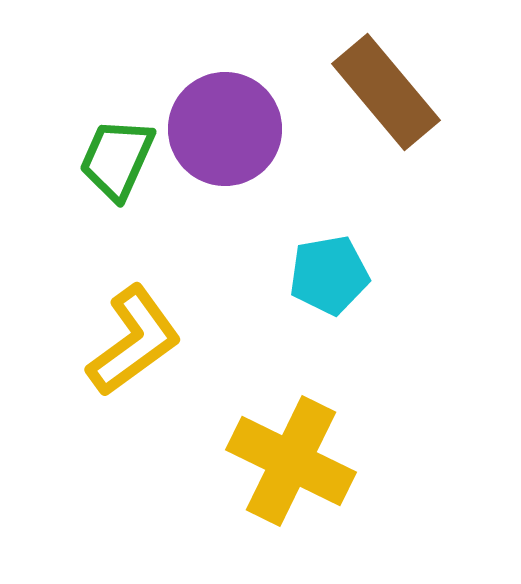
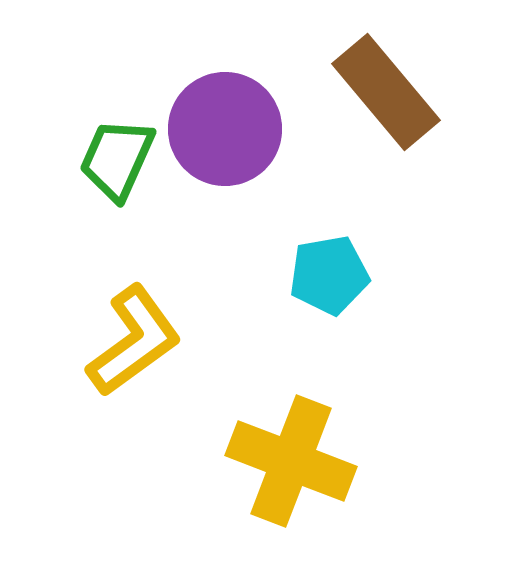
yellow cross: rotated 5 degrees counterclockwise
